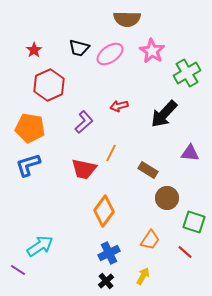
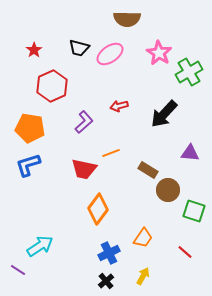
pink star: moved 7 px right, 2 px down
green cross: moved 2 px right, 1 px up
red hexagon: moved 3 px right, 1 px down
orange line: rotated 42 degrees clockwise
brown circle: moved 1 px right, 8 px up
orange diamond: moved 6 px left, 2 px up
green square: moved 11 px up
orange trapezoid: moved 7 px left, 2 px up
